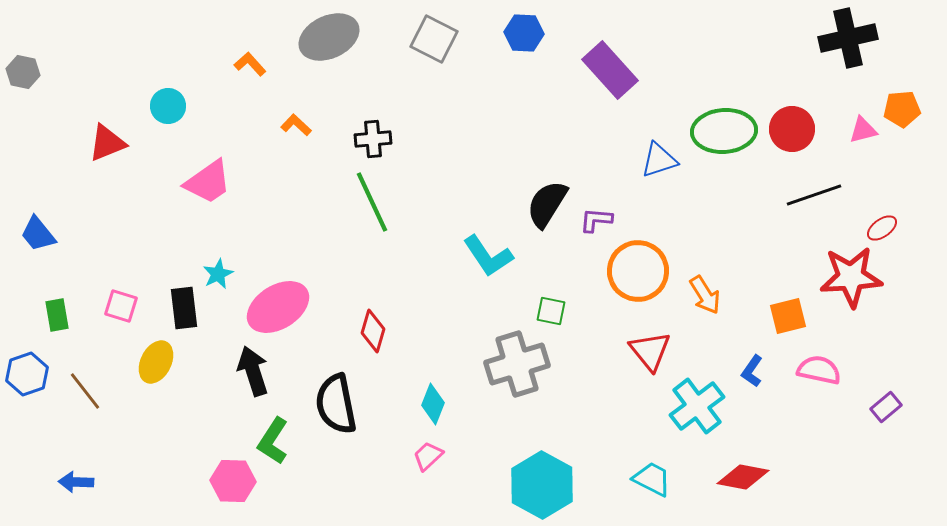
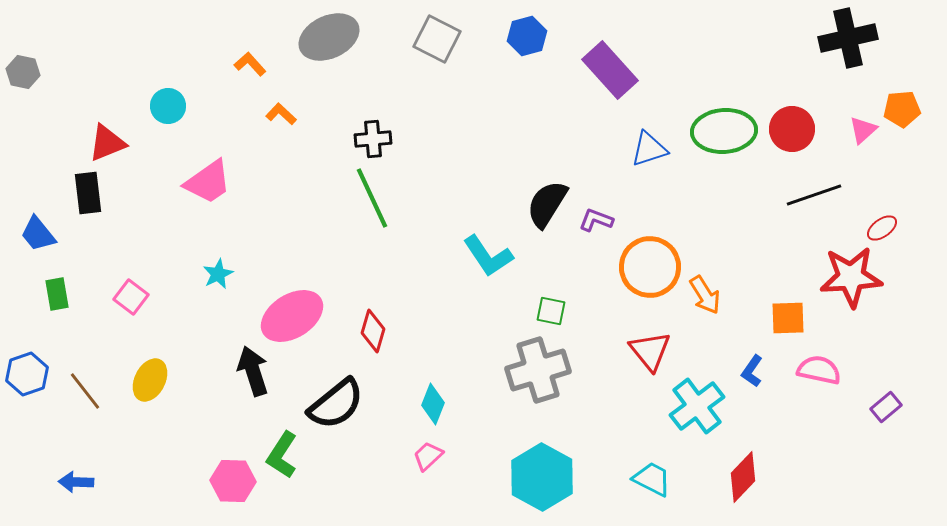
blue hexagon at (524, 33): moved 3 px right, 3 px down; rotated 18 degrees counterclockwise
gray square at (434, 39): moved 3 px right
orange L-shape at (296, 125): moved 15 px left, 11 px up
pink triangle at (863, 130): rotated 28 degrees counterclockwise
blue triangle at (659, 160): moved 10 px left, 11 px up
green line at (372, 202): moved 4 px up
purple L-shape at (596, 220): rotated 16 degrees clockwise
orange circle at (638, 271): moved 12 px right, 4 px up
pink square at (121, 306): moved 10 px right, 9 px up; rotated 20 degrees clockwise
pink ellipse at (278, 307): moved 14 px right, 9 px down
black rectangle at (184, 308): moved 96 px left, 115 px up
green rectangle at (57, 315): moved 21 px up
orange square at (788, 316): moved 2 px down; rotated 12 degrees clockwise
yellow ellipse at (156, 362): moved 6 px left, 18 px down
gray cross at (517, 364): moved 21 px right, 6 px down
black semicircle at (336, 404): rotated 118 degrees counterclockwise
green L-shape at (273, 441): moved 9 px right, 14 px down
red diamond at (743, 477): rotated 57 degrees counterclockwise
cyan hexagon at (542, 485): moved 8 px up
